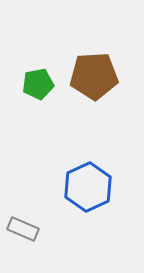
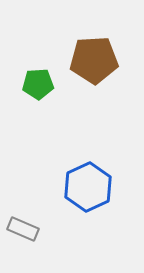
brown pentagon: moved 16 px up
green pentagon: rotated 8 degrees clockwise
